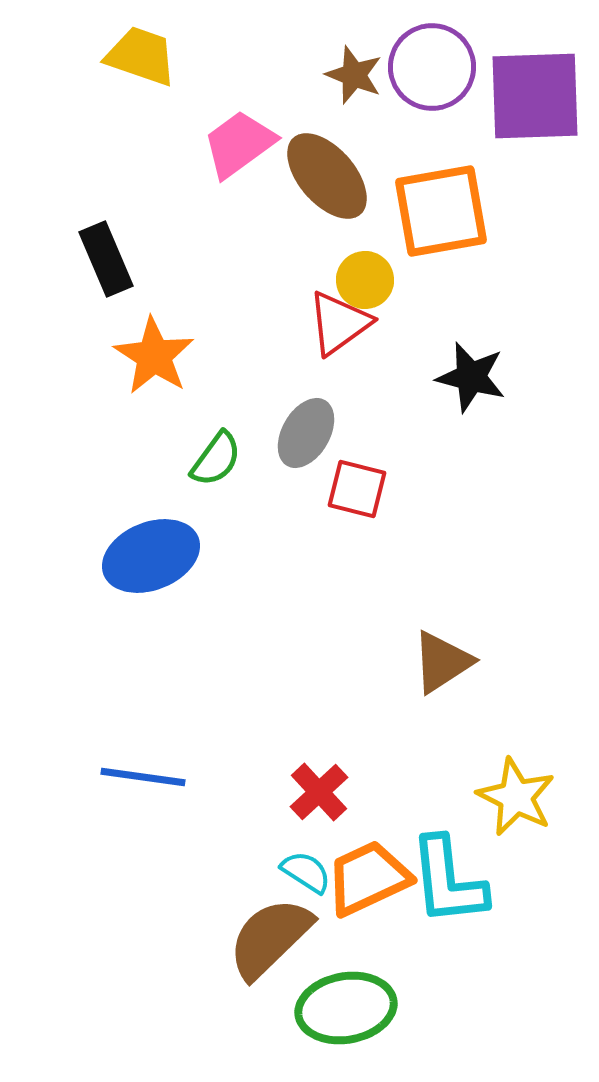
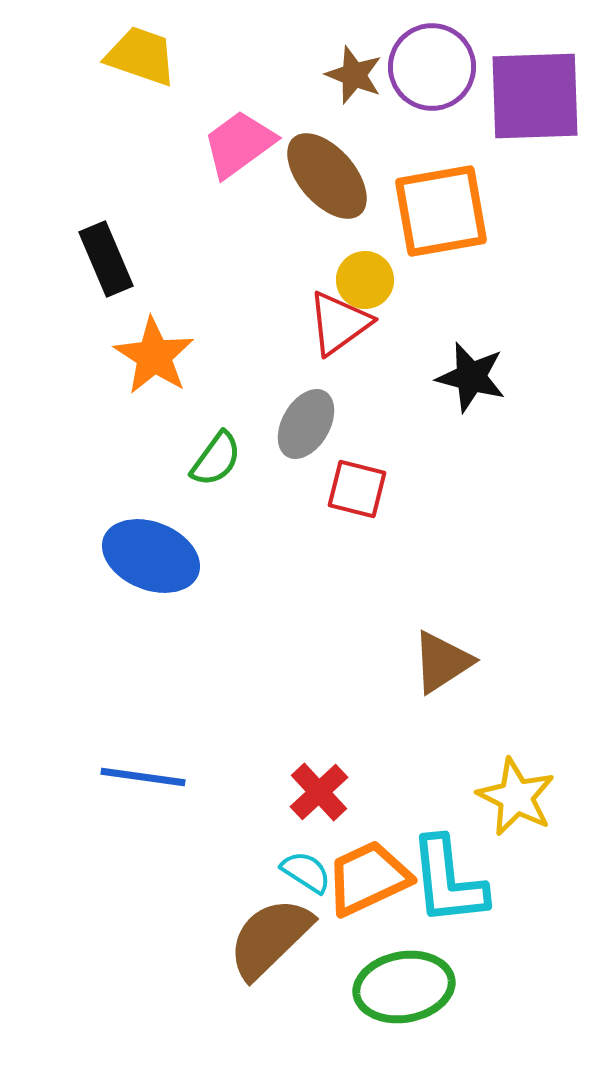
gray ellipse: moved 9 px up
blue ellipse: rotated 44 degrees clockwise
green ellipse: moved 58 px right, 21 px up
